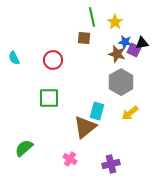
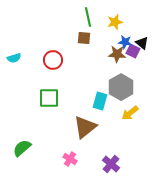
green line: moved 4 px left
yellow star: rotated 21 degrees clockwise
black triangle: rotated 48 degrees clockwise
purple square: moved 1 px left, 1 px down
brown star: rotated 12 degrees counterclockwise
cyan semicircle: rotated 80 degrees counterclockwise
gray hexagon: moved 5 px down
cyan rectangle: moved 3 px right, 10 px up
green semicircle: moved 2 px left
purple cross: rotated 36 degrees counterclockwise
